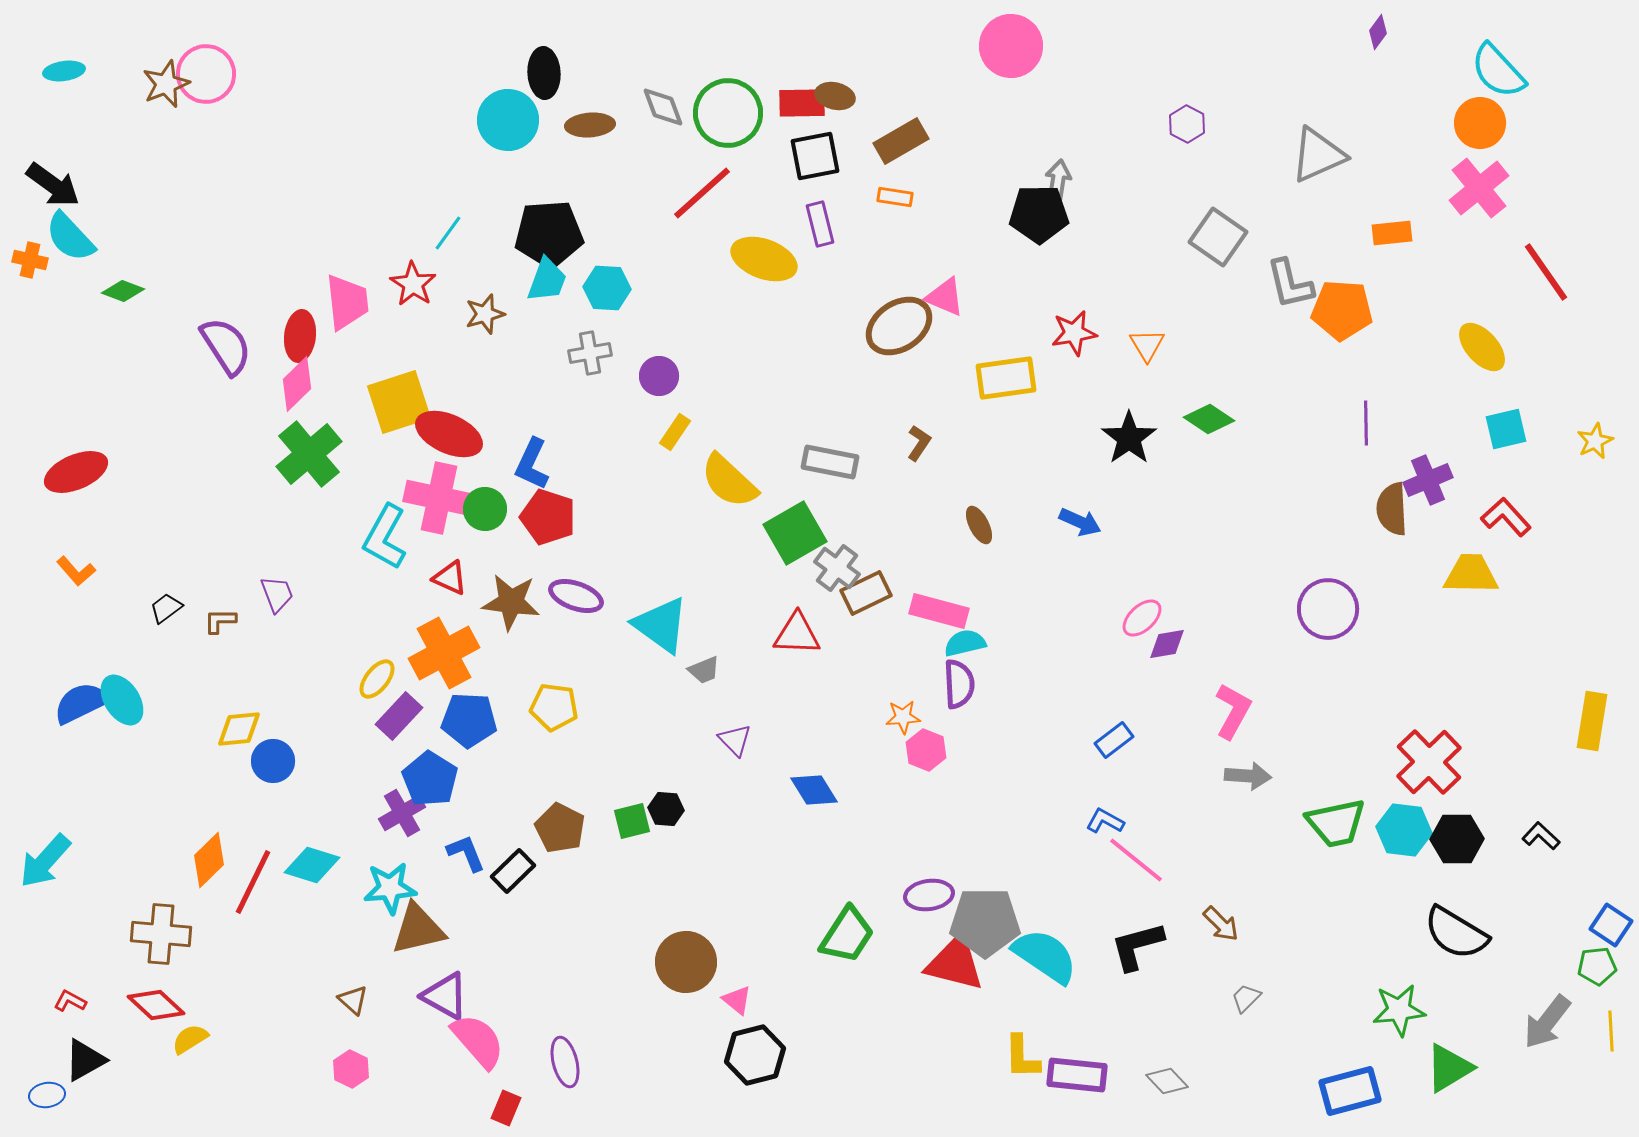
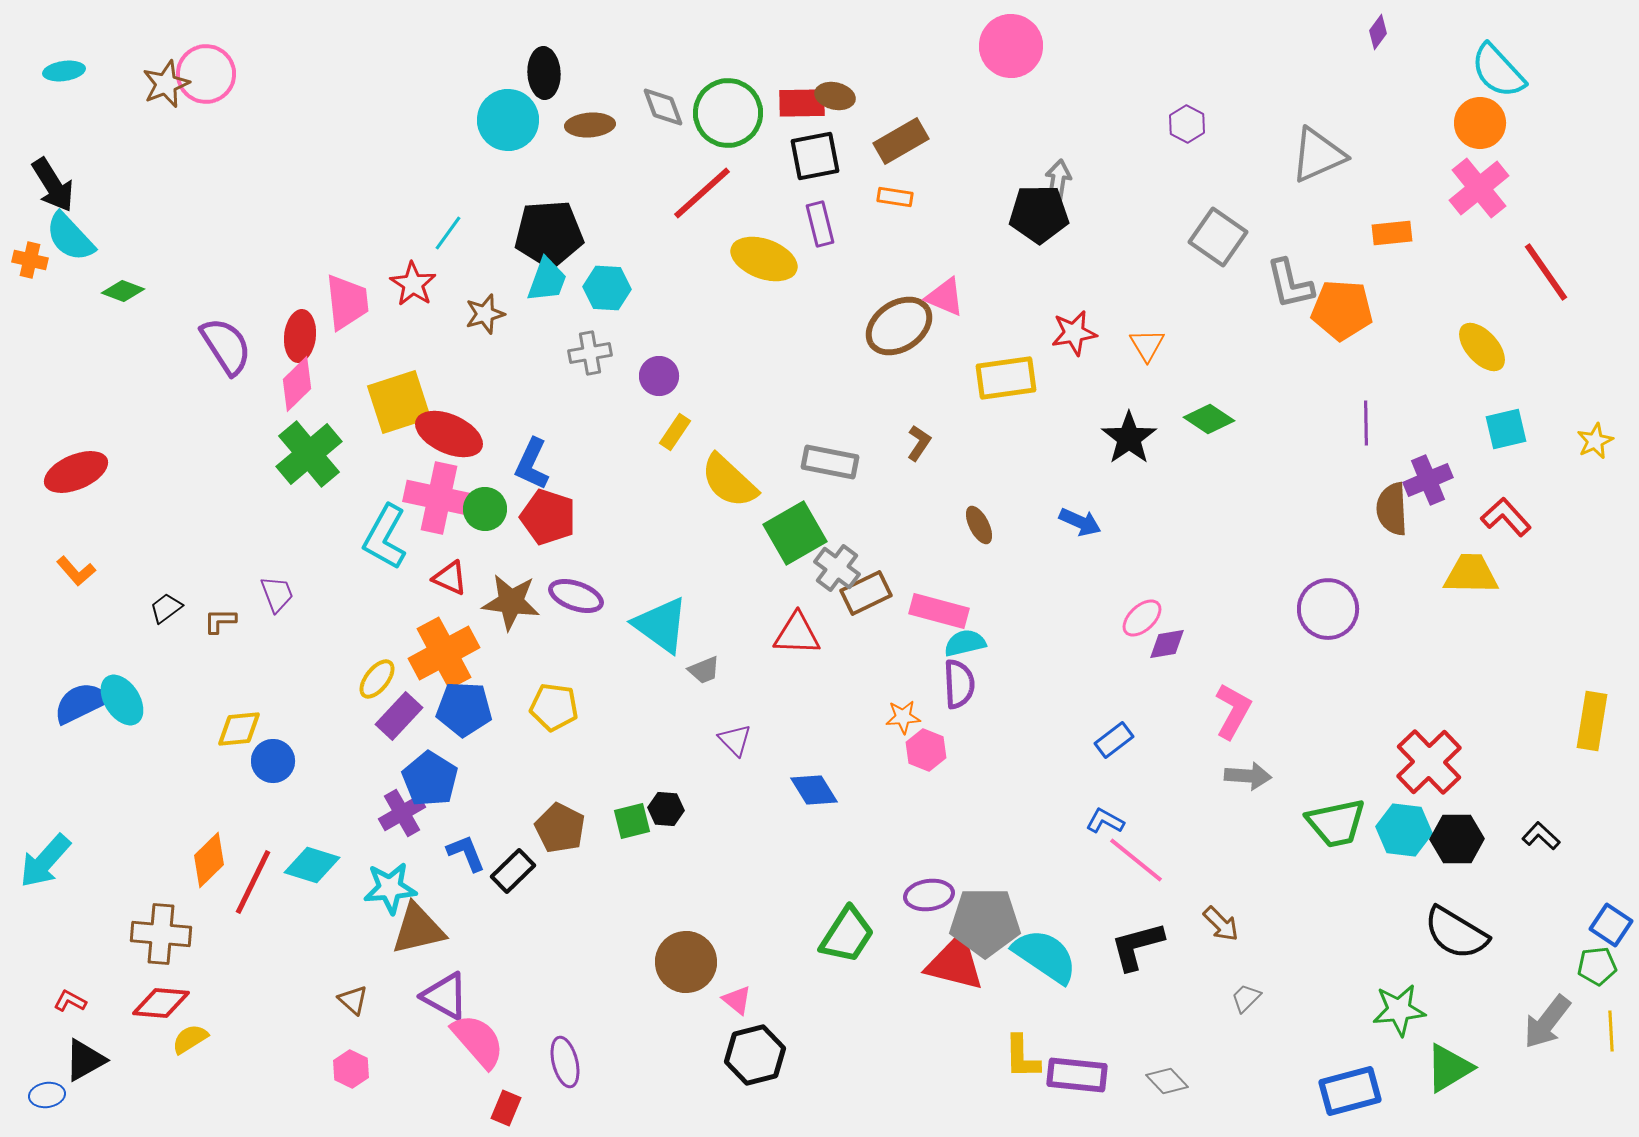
black arrow at (53, 185): rotated 22 degrees clockwise
blue pentagon at (469, 720): moved 5 px left, 11 px up
red diamond at (156, 1005): moved 5 px right, 2 px up; rotated 38 degrees counterclockwise
